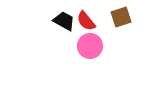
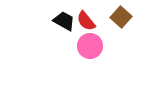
brown square: rotated 30 degrees counterclockwise
